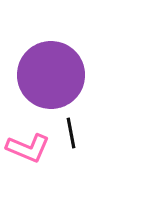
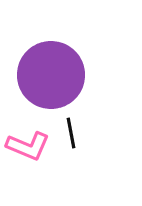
pink L-shape: moved 2 px up
